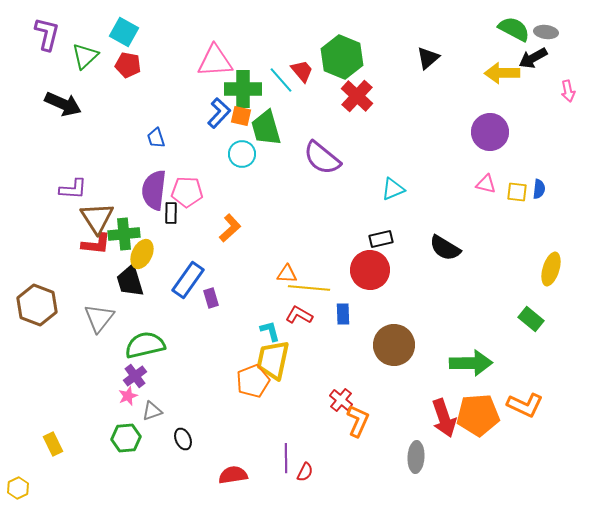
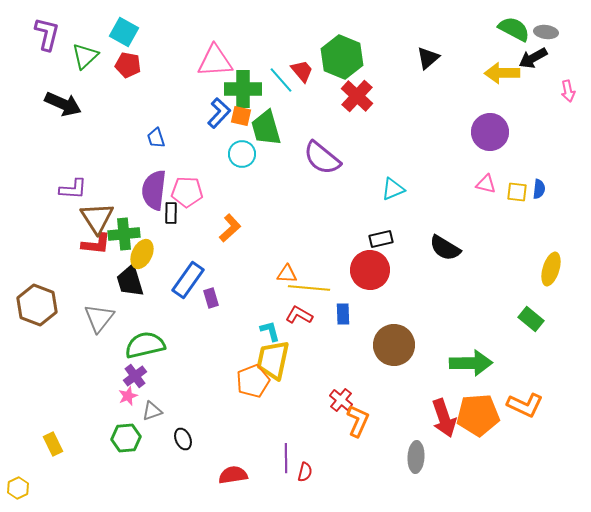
red semicircle at (305, 472): rotated 12 degrees counterclockwise
